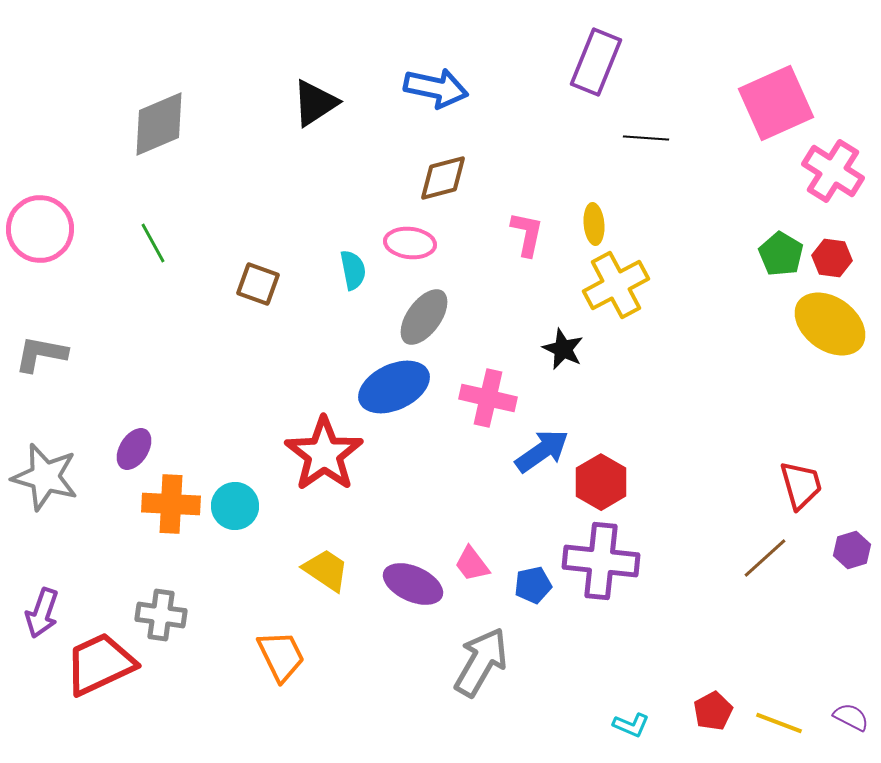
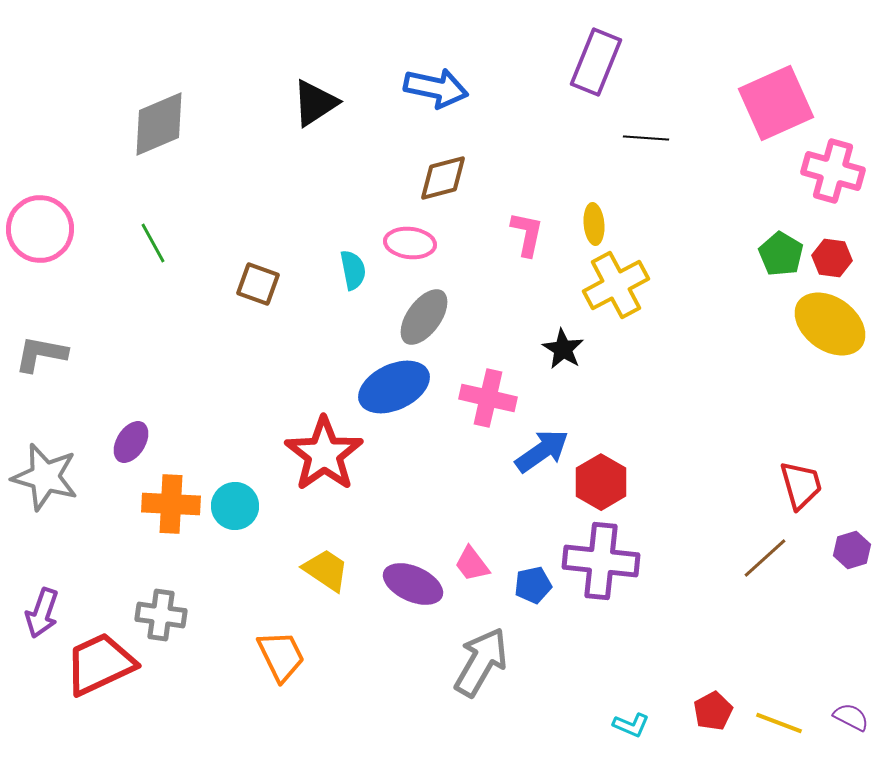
pink cross at (833, 171): rotated 16 degrees counterclockwise
black star at (563, 349): rotated 6 degrees clockwise
purple ellipse at (134, 449): moved 3 px left, 7 px up
